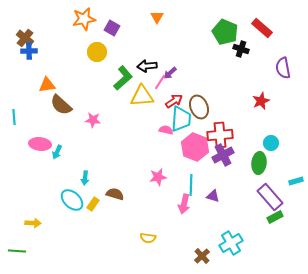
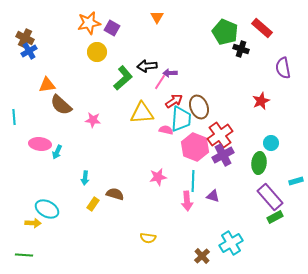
orange star at (84, 19): moved 5 px right, 4 px down
brown cross at (25, 38): rotated 12 degrees counterclockwise
blue cross at (29, 51): rotated 28 degrees counterclockwise
purple arrow at (170, 73): rotated 40 degrees clockwise
yellow triangle at (142, 96): moved 17 px down
red cross at (220, 135): rotated 30 degrees counterclockwise
cyan line at (191, 185): moved 2 px right, 4 px up
cyan ellipse at (72, 200): moved 25 px left, 9 px down; rotated 15 degrees counterclockwise
pink arrow at (184, 204): moved 3 px right, 3 px up; rotated 18 degrees counterclockwise
green line at (17, 251): moved 7 px right, 4 px down
